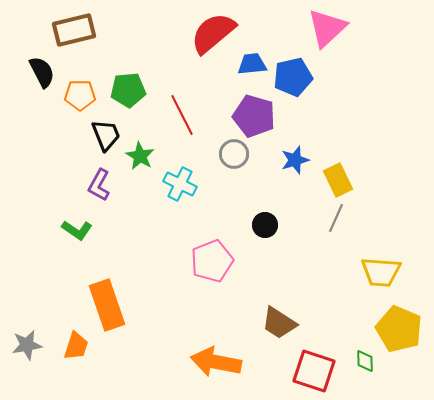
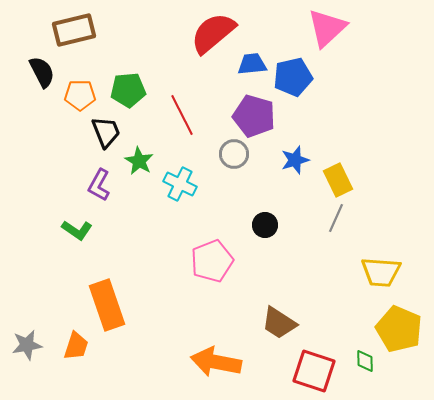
black trapezoid: moved 3 px up
green star: moved 1 px left, 5 px down
